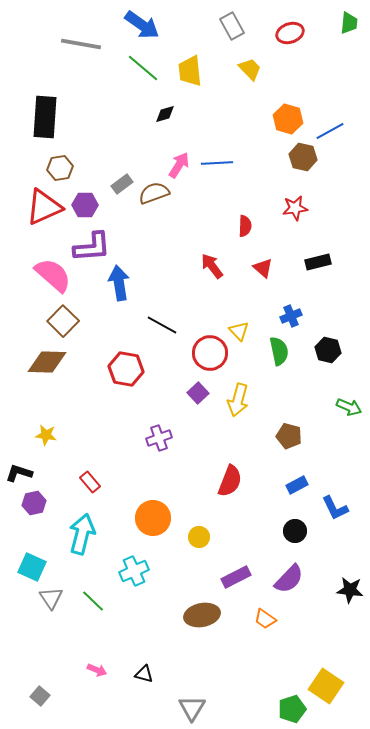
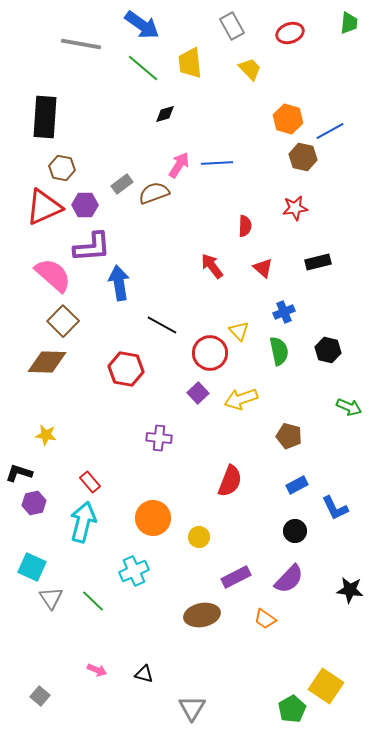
yellow trapezoid at (190, 71): moved 8 px up
brown hexagon at (60, 168): moved 2 px right; rotated 20 degrees clockwise
blue cross at (291, 316): moved 7 px left, 4 px up
yellow arrow at (238, 400): moved 3 px right, 1 px up; rotated 56 degrees clockwise
purple cross at (159, 438): rotated 25 degrees clockwise
cyan arrow at (82, 534): moved 1 px right, 12 px up
green pentagon at (292, 709): rotated 12 degrees counterclockwise
